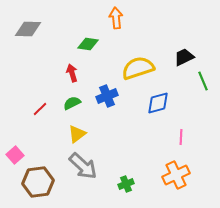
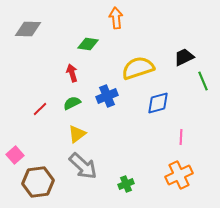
orange cross: moved 3 px right
